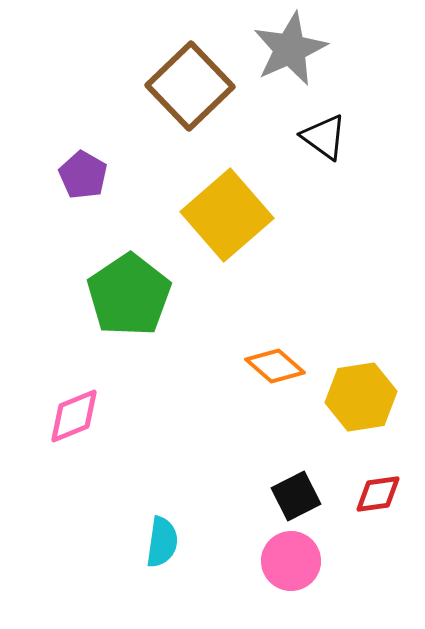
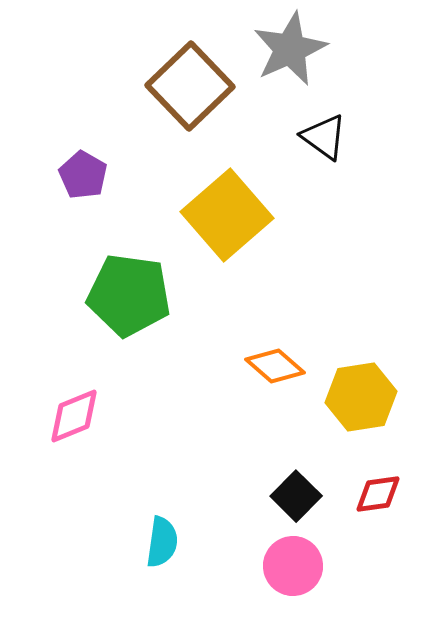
green pentagon: rotated 30 degrees counterclockwise
black square: rotated 18 degrees counterclockwise
pink circle: moved 2 px right, 5 px down
